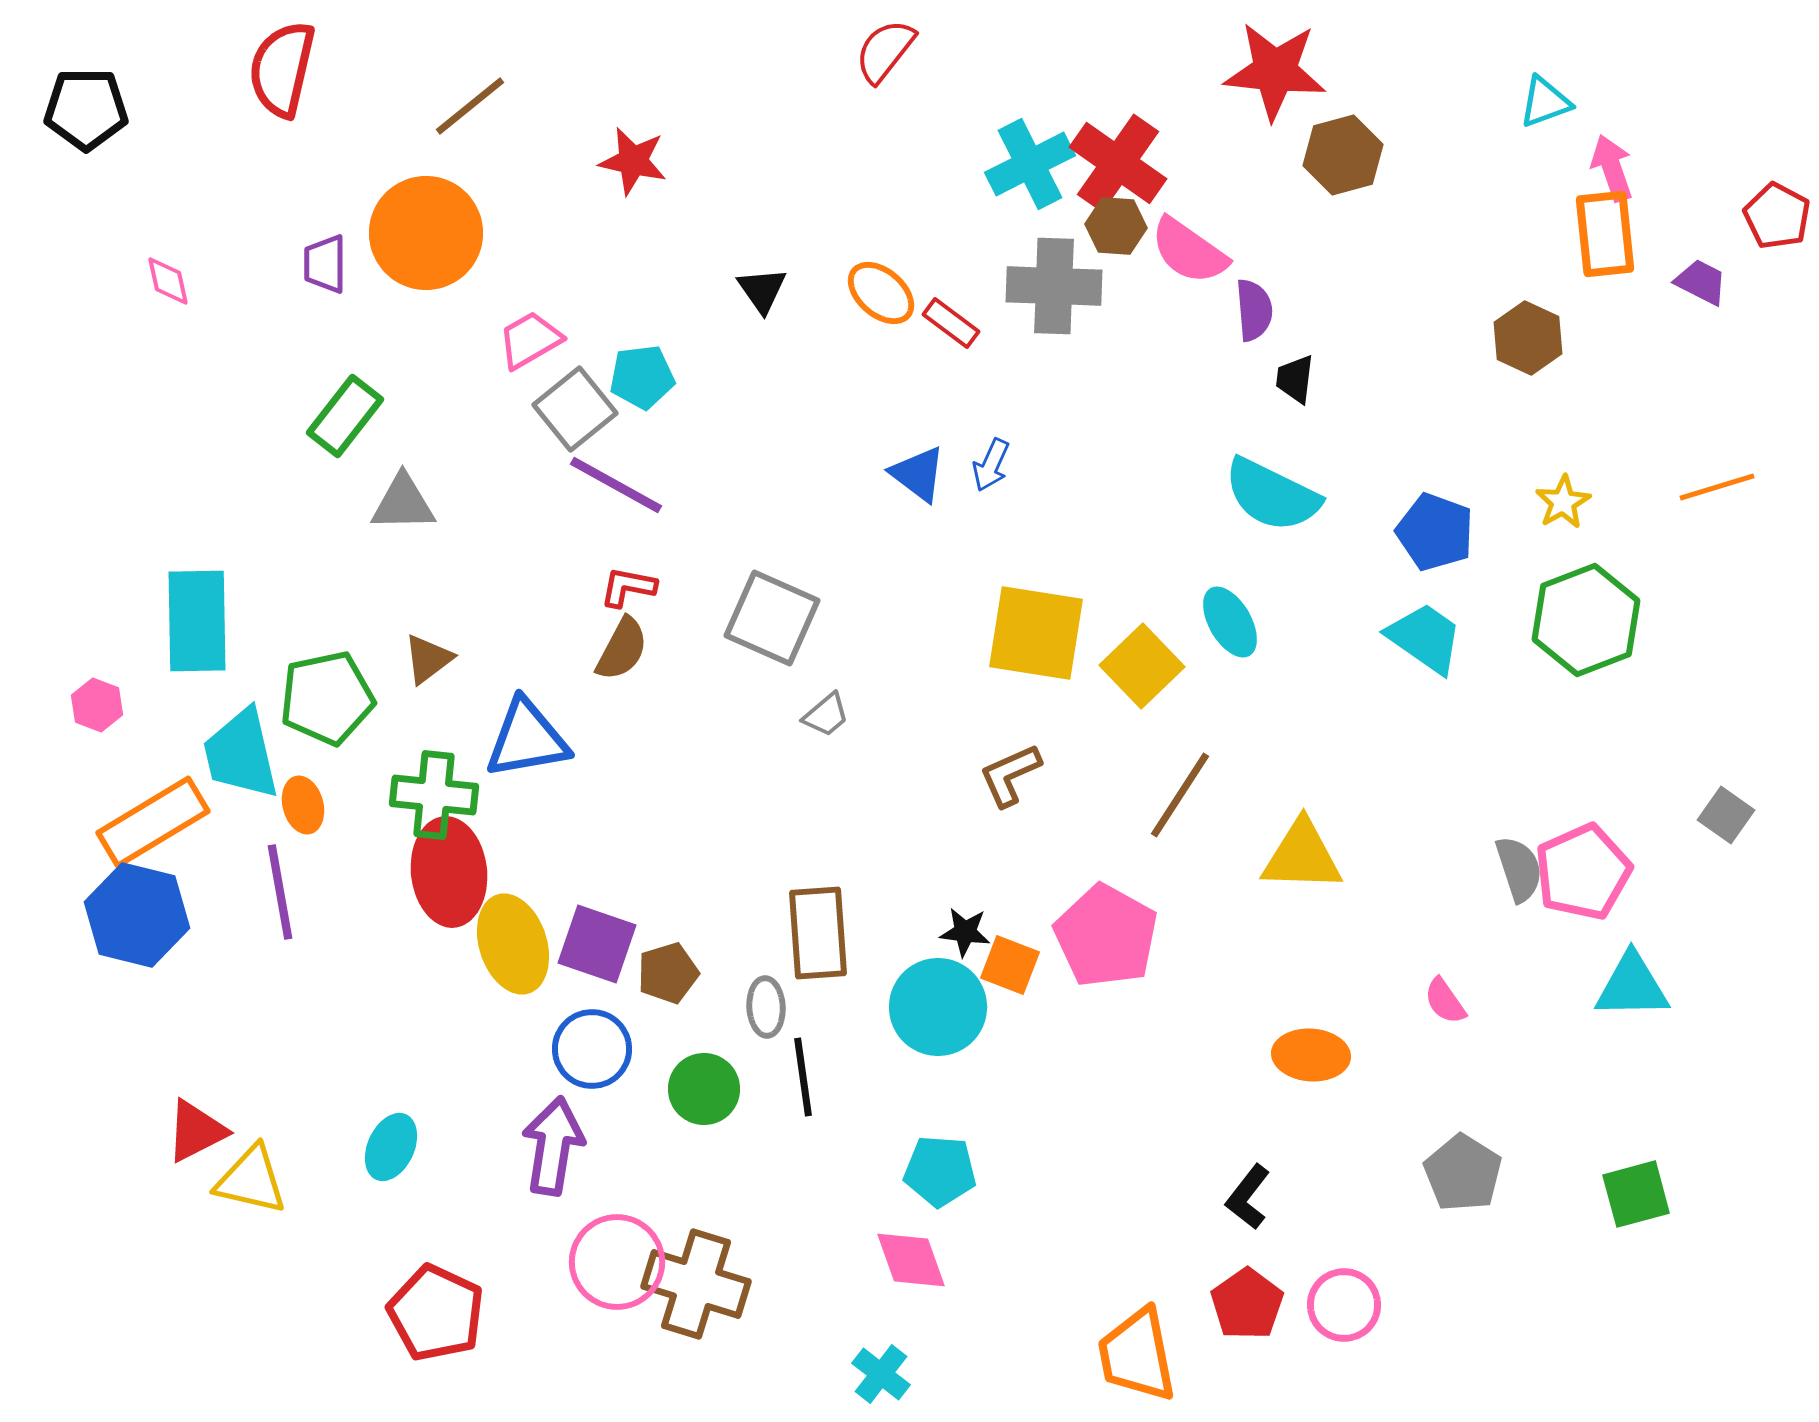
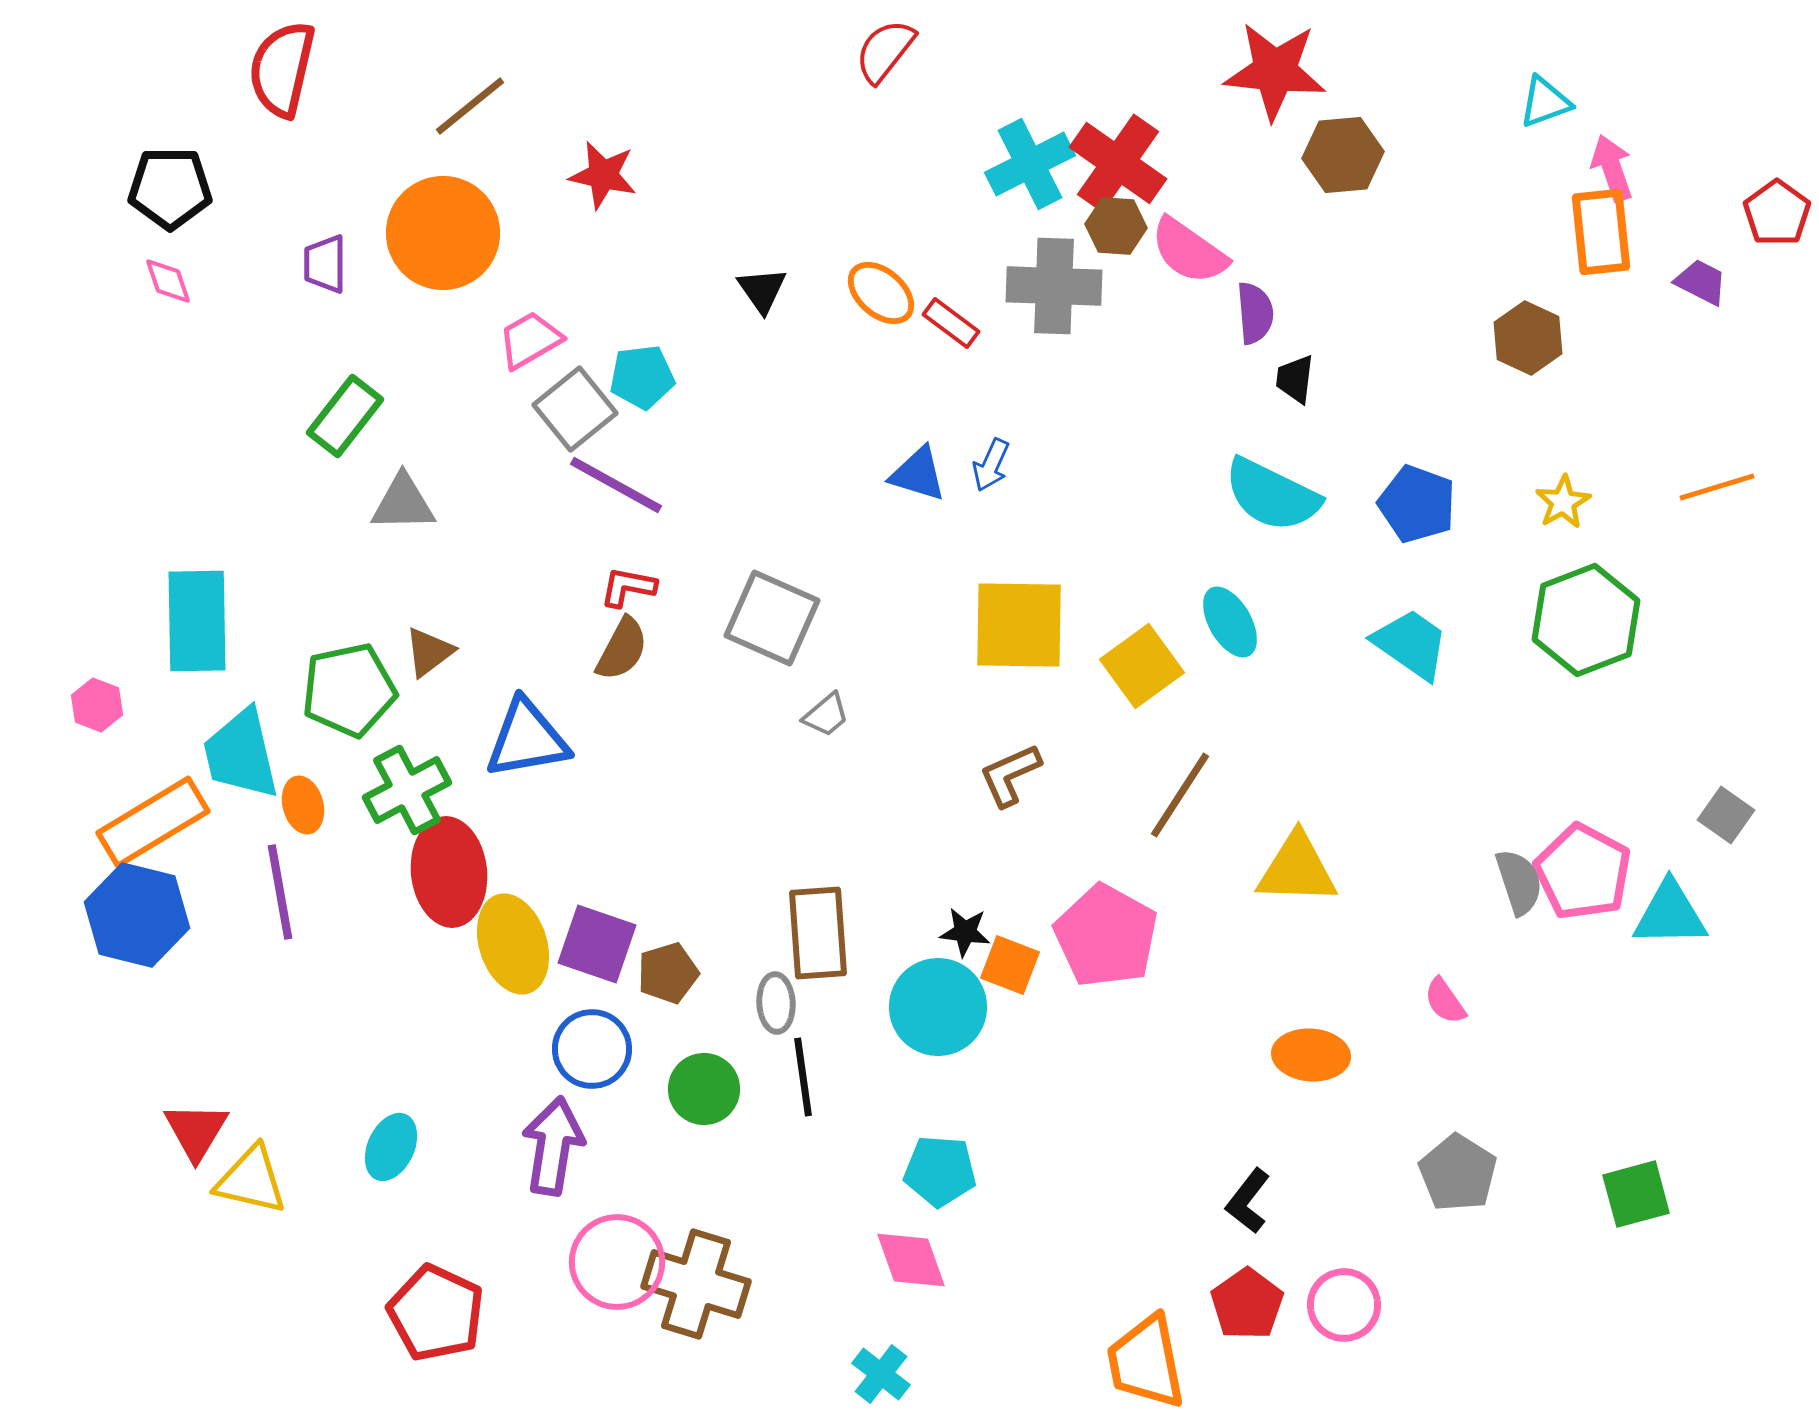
black pentagon at (86, 109): moved 84 px right, 79 px down
brown hexagon at (1343, 155): rotated 10 degrees clockwise
red star at (633, 161): moved 30 px left, 14 px down
red pentagon at (1777, 216): moved 3 px up; rotated 8 degrees clockwise
orange circle at (426, 233): moved 17 px right
orange rectangle at (1605, 234): moved 4 px left, 2 px up
pink diamond at (168, 281): rotated 6 degrees counterclockwise
purple semicircle at (1254, 310): moved 1 px right, 3 px down
blue triangle at (918, 474): rotated 20 degrees counterclockwise
blue pentagon at (1435, 532): moved 18 px left, 28 px up
yellow square at (1036, 633): moved 17 px left, 8 px up; rotated 8 degrees counterclockwise
cyan trapezoid at (1425, 638): moved 14 px left, 6 px down
brown triangle at (428, 659): moved 1 px right, 7 px up
yellow square at (1142, 666): rotated 8 degrees clockwise
green pentagon at (327, 698): moved 22 px right, 8 px up
green cross at (434, 795): moved 27 px left, 5 px up; rotated 34 degrees counterclockwise
yellow triangle at (1302, 856): moved 5 px left, 13 px down
gray semicircle at (1519, 869): moved 13 px down
pink pentagon at (1583, 872): rotated 20 degrees counterclockwise
cyan triangle at (1632, 986): moved 38 px right, 72 px up
gray ellipse at (766, 1007): moved 10 px right, 4 px up
red triangle at (196, 1131): rotated 32 degrees counterclockwise
gray pentagon at (1463, 1173): moved 5 px left
black L-shape at (1248, 1197): moved 4 px down
orange trapezoid at (1137, 1355): moved 9 px right, 7 px down
